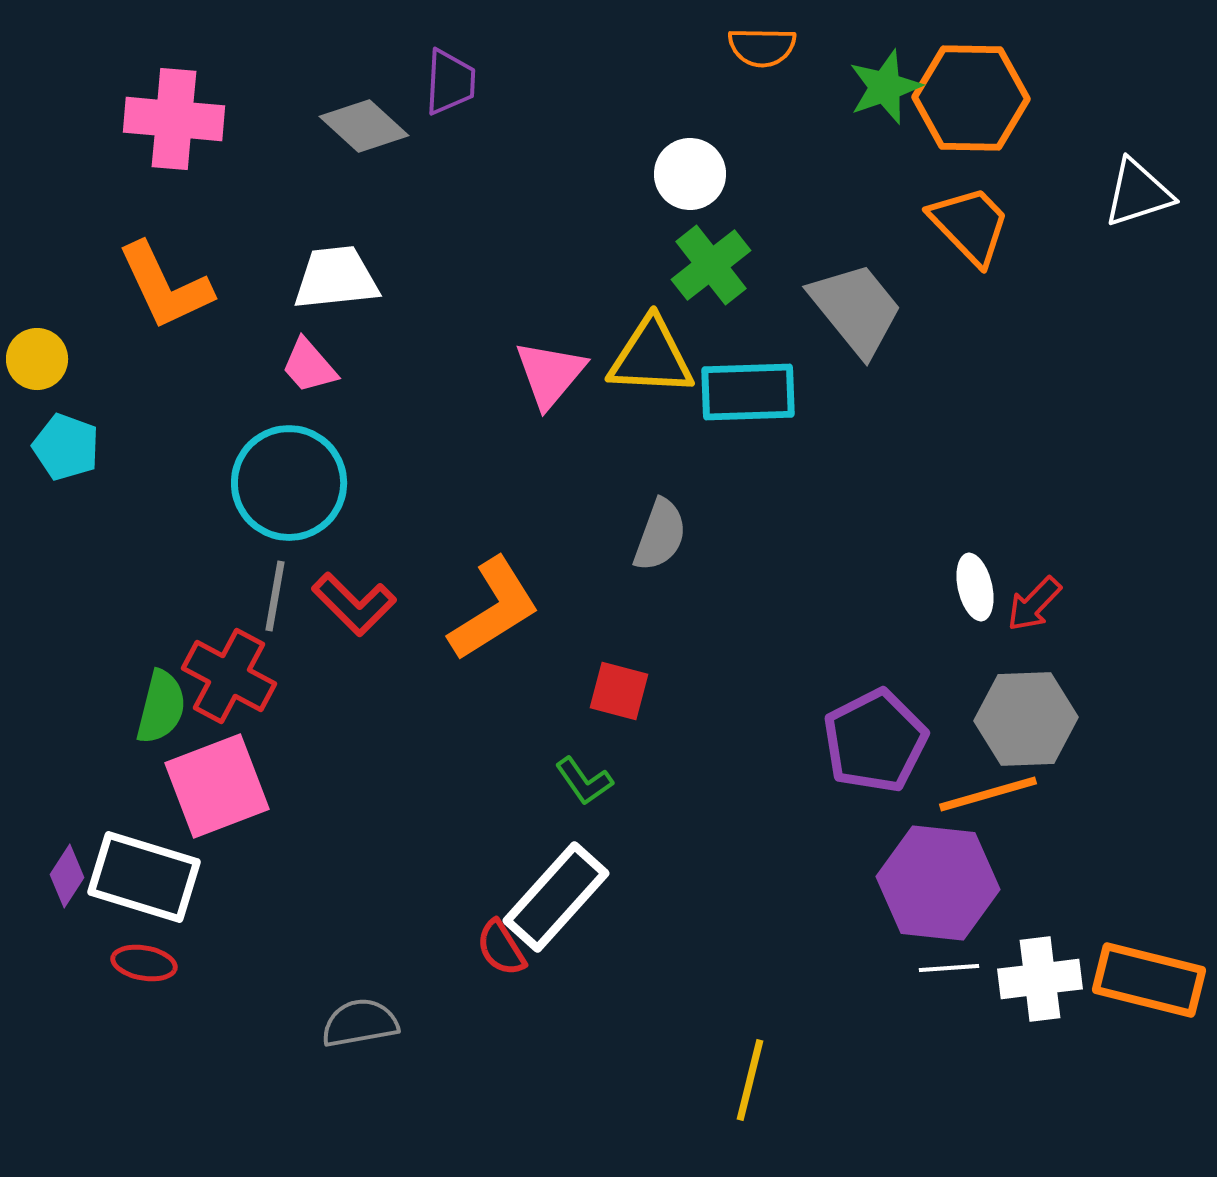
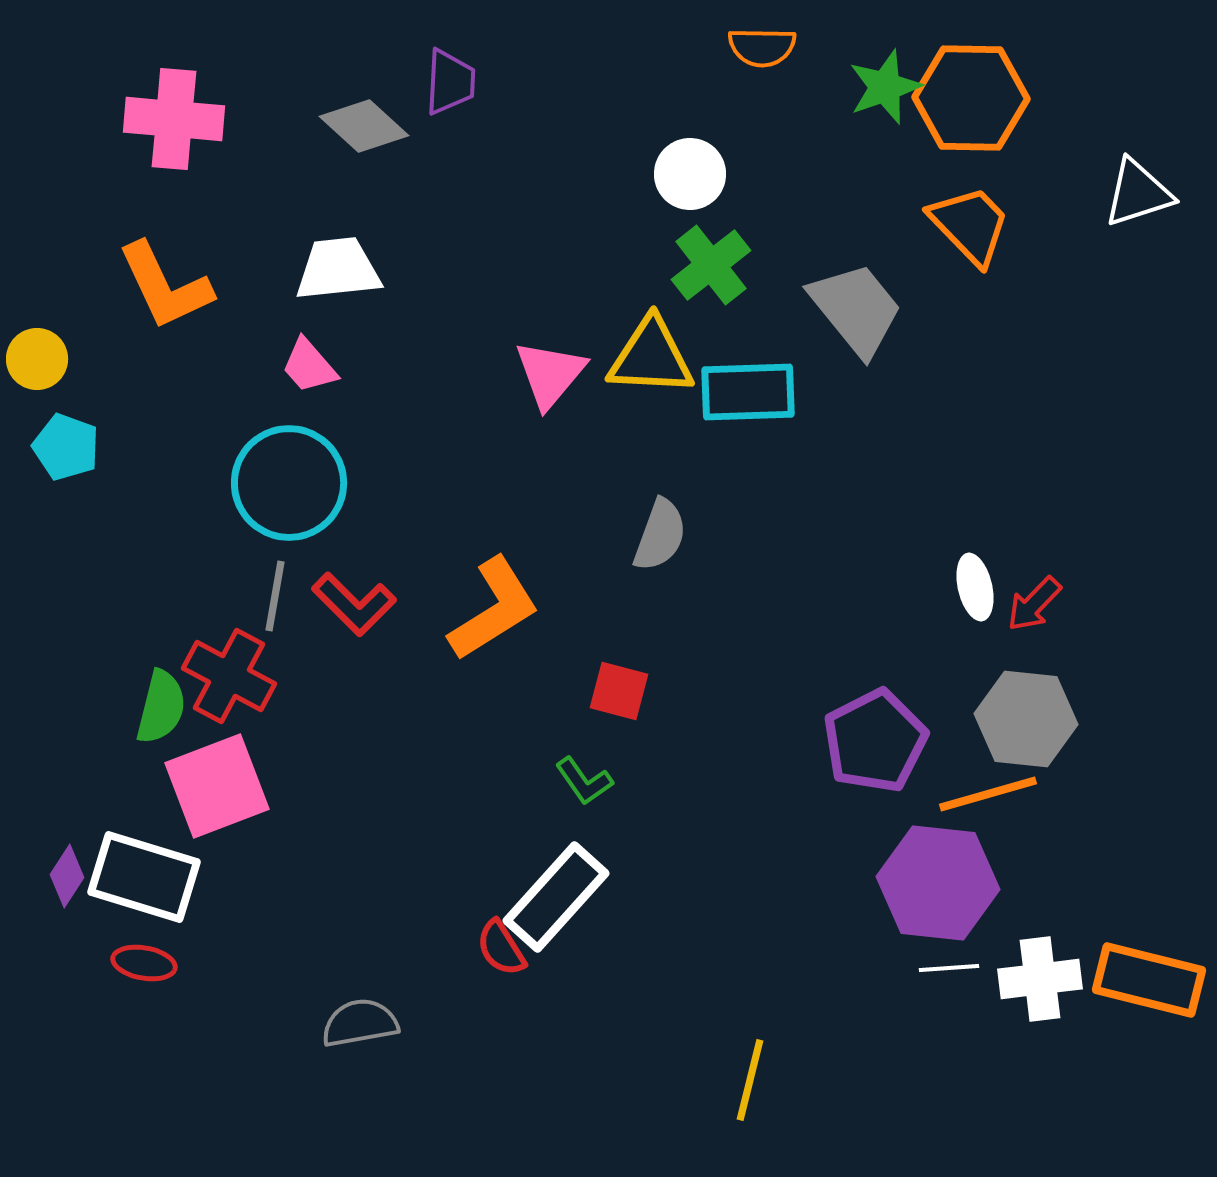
white trapezoid at (336, 278): moved 2 px right, 9 px up
gray hexagon at (1026, 719): rotated 8 degrees clockwise
